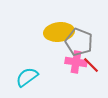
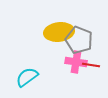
gray pentagon: moved 2 px up
red line: rotated 36 degrees counterclockwise
